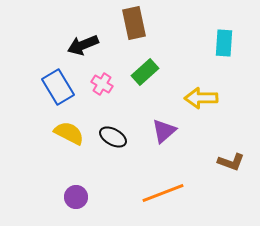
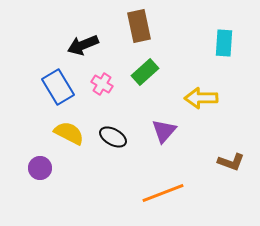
brown rectangle: moved 5 px right, 3 px down
purple triangle: rotated 8 degrees counterclockwise
purple circle: moved 36 px left, 29 px up
